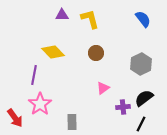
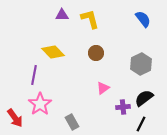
gray rectangle: rotated 28 degrees counterclockwise
